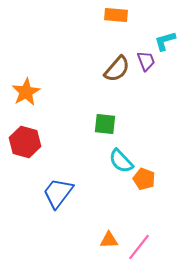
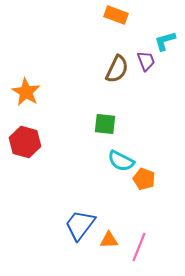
orange rectangle: rotated 15 degrees clockwise
brown semicircle: rotated 16 degrees counterclockwise
orange star: rotated 12 degrees counterclockwise
cyan semicircle: rotated 20 degrees counterclockwise
blue trapezoid: moved 22 px right, 32 px down
pink line: rotated 16 degrees counterclockwise
